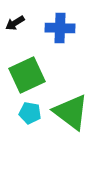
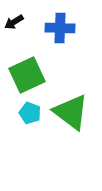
black arrow: moved 1 px left, 1 px up
cyan pentagon: rotated 10 degrees clockwise
